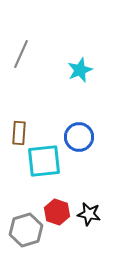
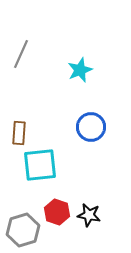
blue circle: moved 12 px right, 10 px up
cyan square: moved 4 px left, 4 px down
black star: moved 1 px down
gray hexagon: moved 3 px left
